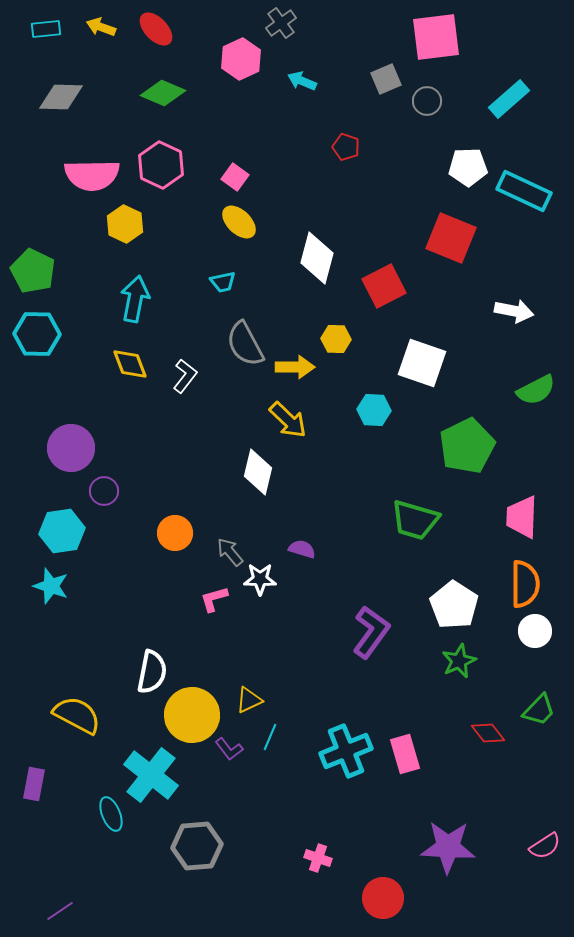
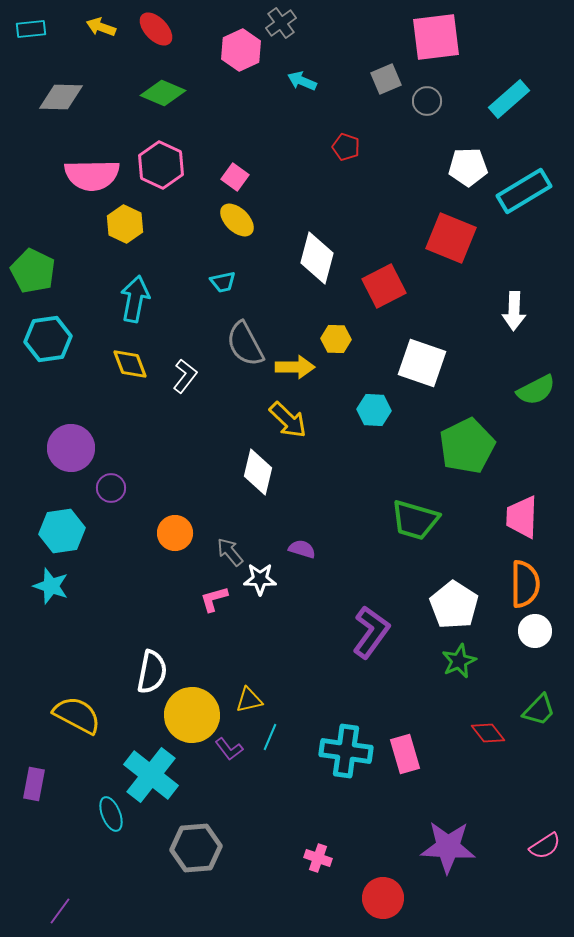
cyan rectangle at (46, 29): moved 15 px left
pink hexagon at (241, 59): moved 9 px up
cyan rectangle at (524, 191): rotated 56 degrees counterclockwise
yellow ellipse at (239, 222): moved 2 px left, 2 px up
white arrow at (514, 311): rotated 81 degrees clockwise
cyan hexagon at (37, 334): moved 11 px right, 5 px down; rotated 9 degrees counterclockwise
purple circle at (104, 491): moved 7 px right, 3 px up
yellow triangle at (249, 700): rotated 12 degrees clockwise
cyan cross at (346, 751): rotated 30 degrees clockwise
gray hexagon at (197, 846): moved 1 px left, 2 px down
purple line at (60, 911): rotated 20 degrees counterclockwise
